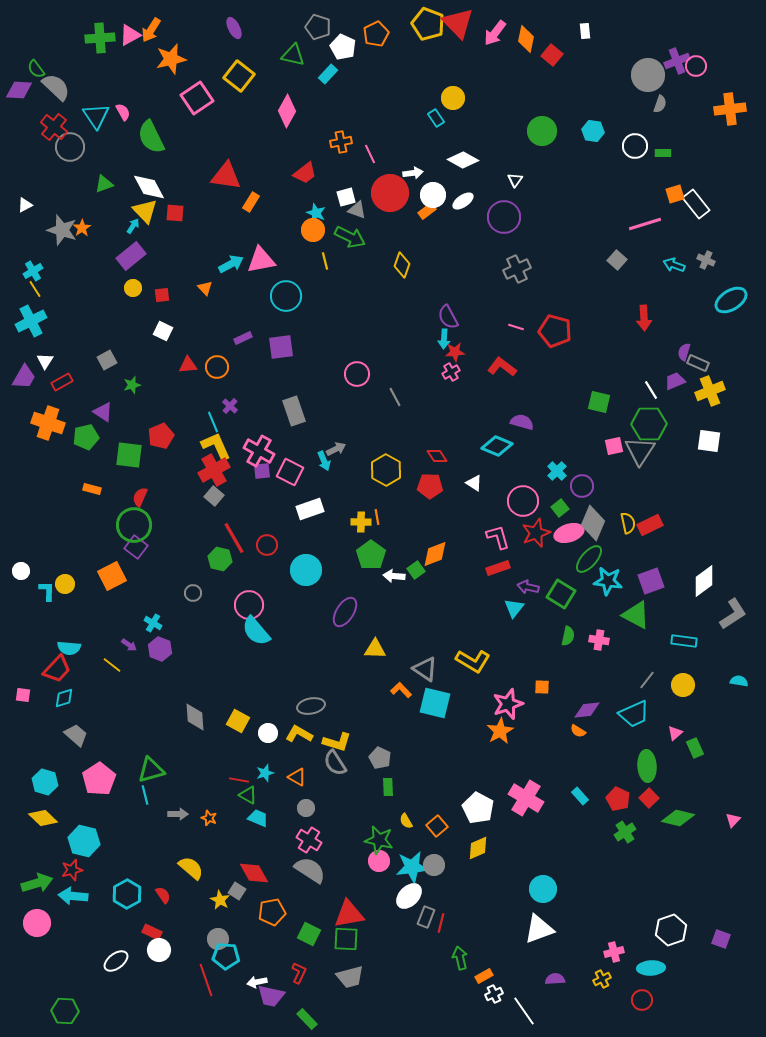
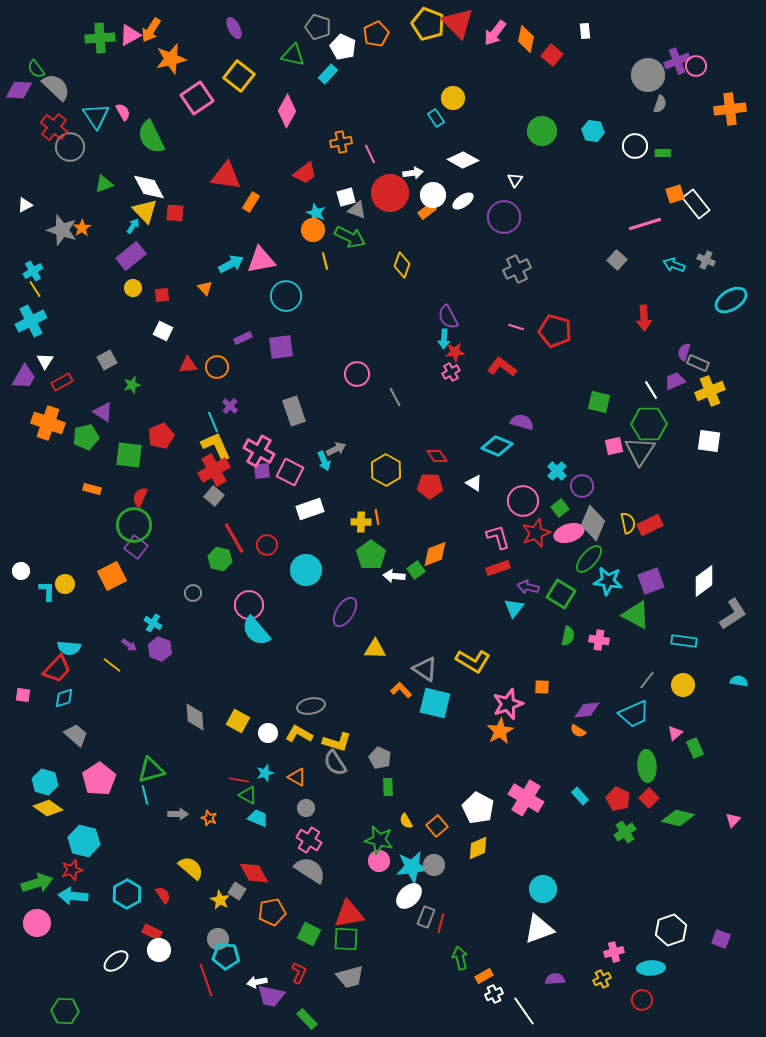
yellow diamond at (43, 818): moved 5 px right, 10 px up; rotated 8 degrees counterclockwise
